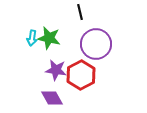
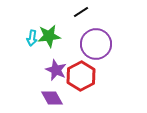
black line: moved 1 px right; rotated 70 degrees clockwise
green star: moved 2 px up; rotated 20 degrees counterclockwise
purple star: rotated 15 degrees clockwise
red hexagon: moved 1 px down
